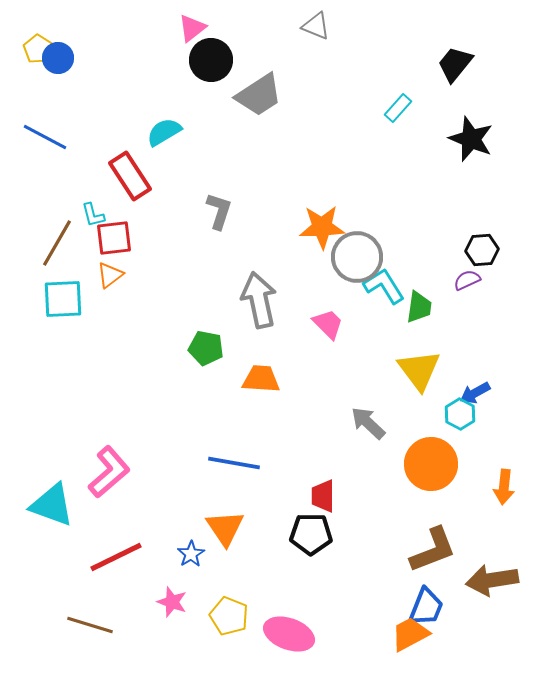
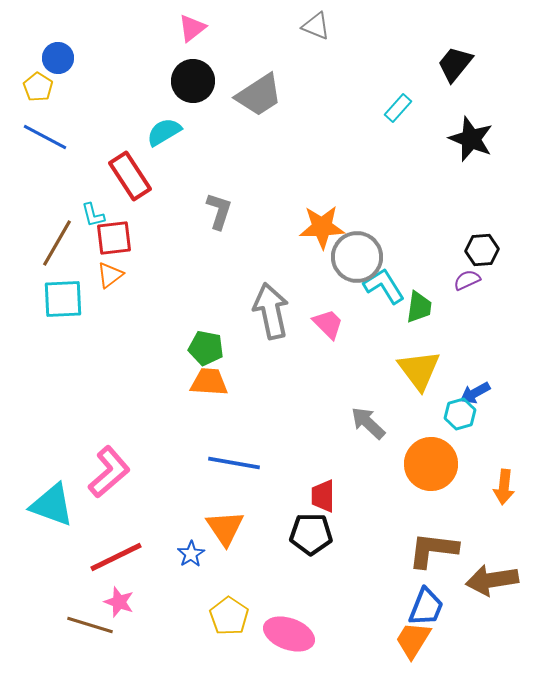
yellow pentagon at (38, 49): moved 38 px down
black circle at (211, 60): moved 18 px left, 21 px down
gray arrow at (259, 300): moved 12 px right, 11 px down
orange trapezoid at (261, 379): moved 52 px left, 3 px down
cyan hexagon at (460, 414): rotated 16 degrees clockwise
brown L-shape at (433, 550): rotated 152 degrees counterclockwise
pink star at (172, 602): moved 53 px left
yellow pentagon at (229, 616): rotated 12 degrees clockwise
orange trapezoid at (410, 634): moved 3 px right, 6 px down; rotated 30 degrees counterclockwise
